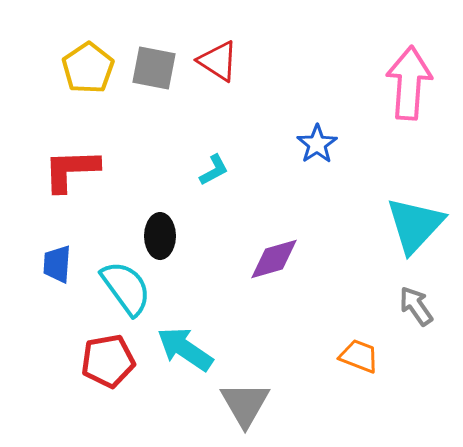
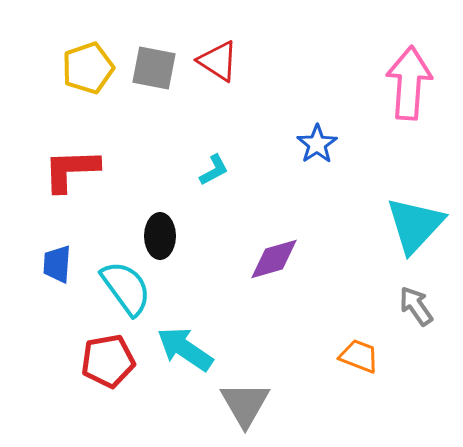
yellow pentagon: rotated 15 degrees clockwise
